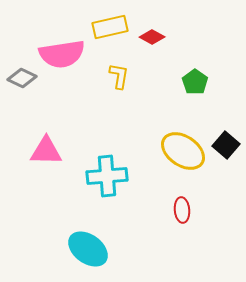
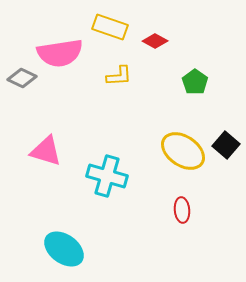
yellow rectangle: rotated 32 degrees clockwise
red diamond: moved 3 px right, 4 px down
pink semicircle: moved 2 px left, 1 px up
yellow L-shape: rotated 76 degrees clockwise
pink triangle: rotated 16 degrees clockwise
cyan cross: rotated 21 degrees clockwise
cyan ellipse: moved 24 px left
